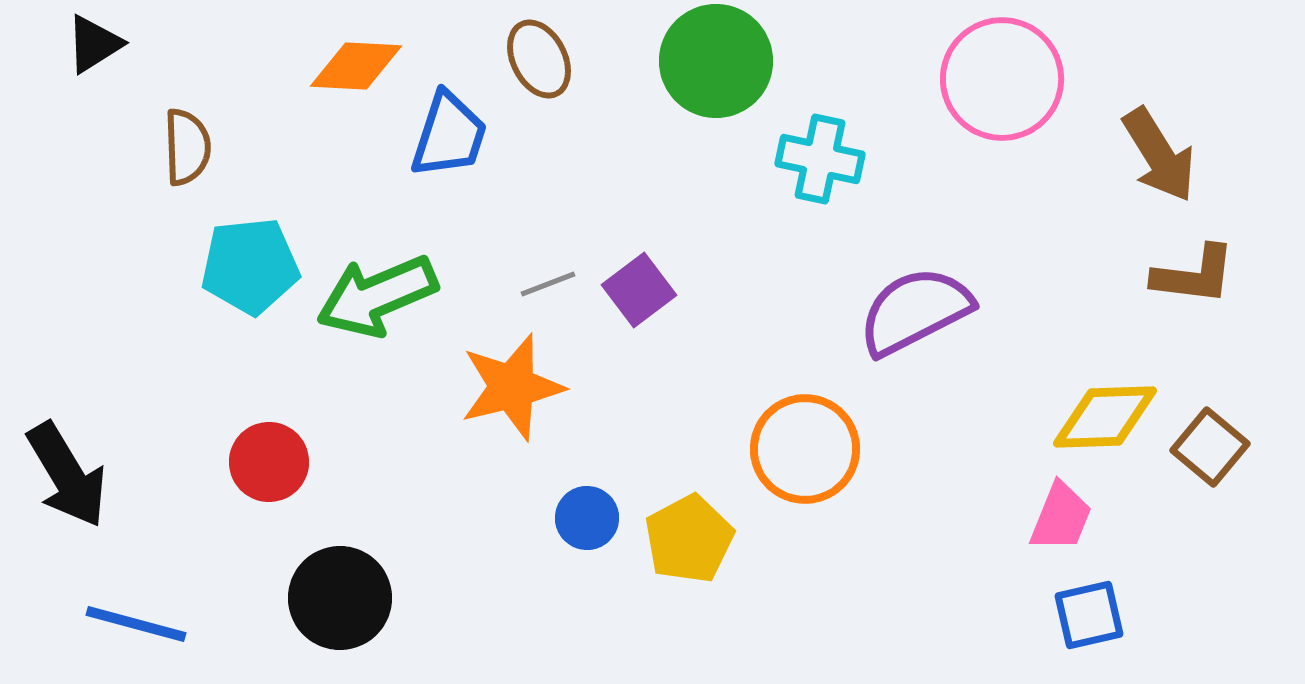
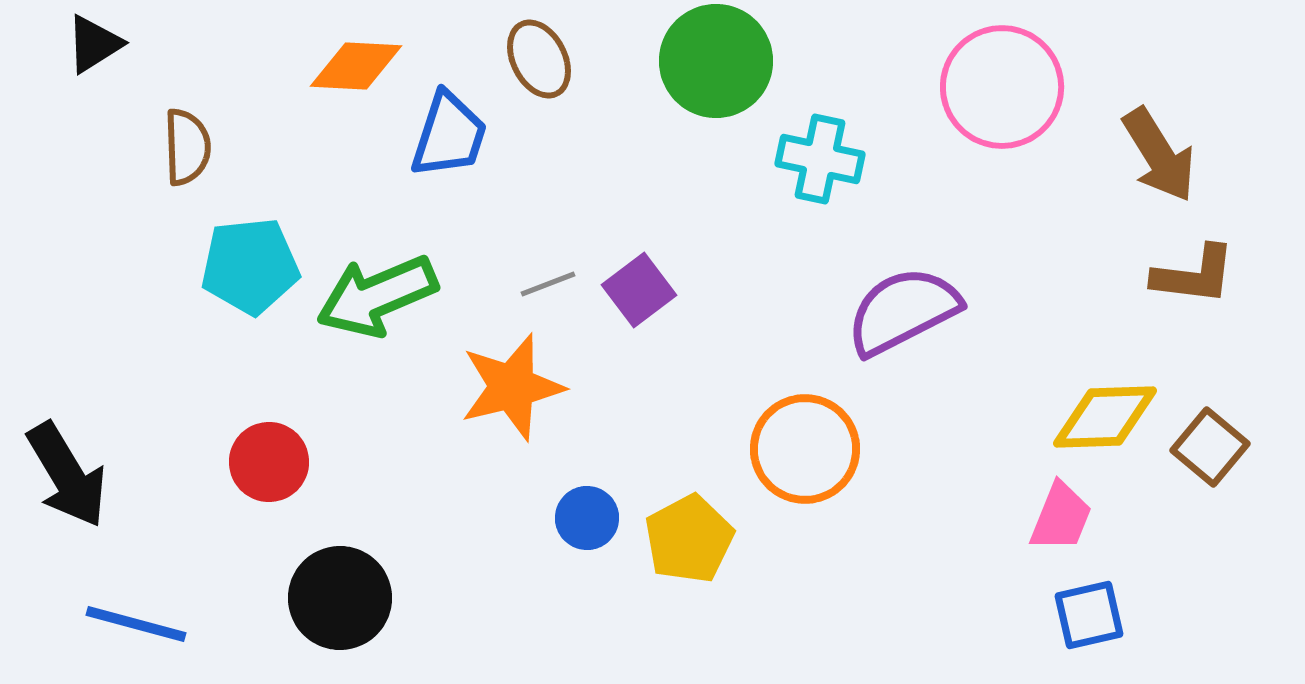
pink circle: moved 8 px down
purple semicircle: moved 12 px left
